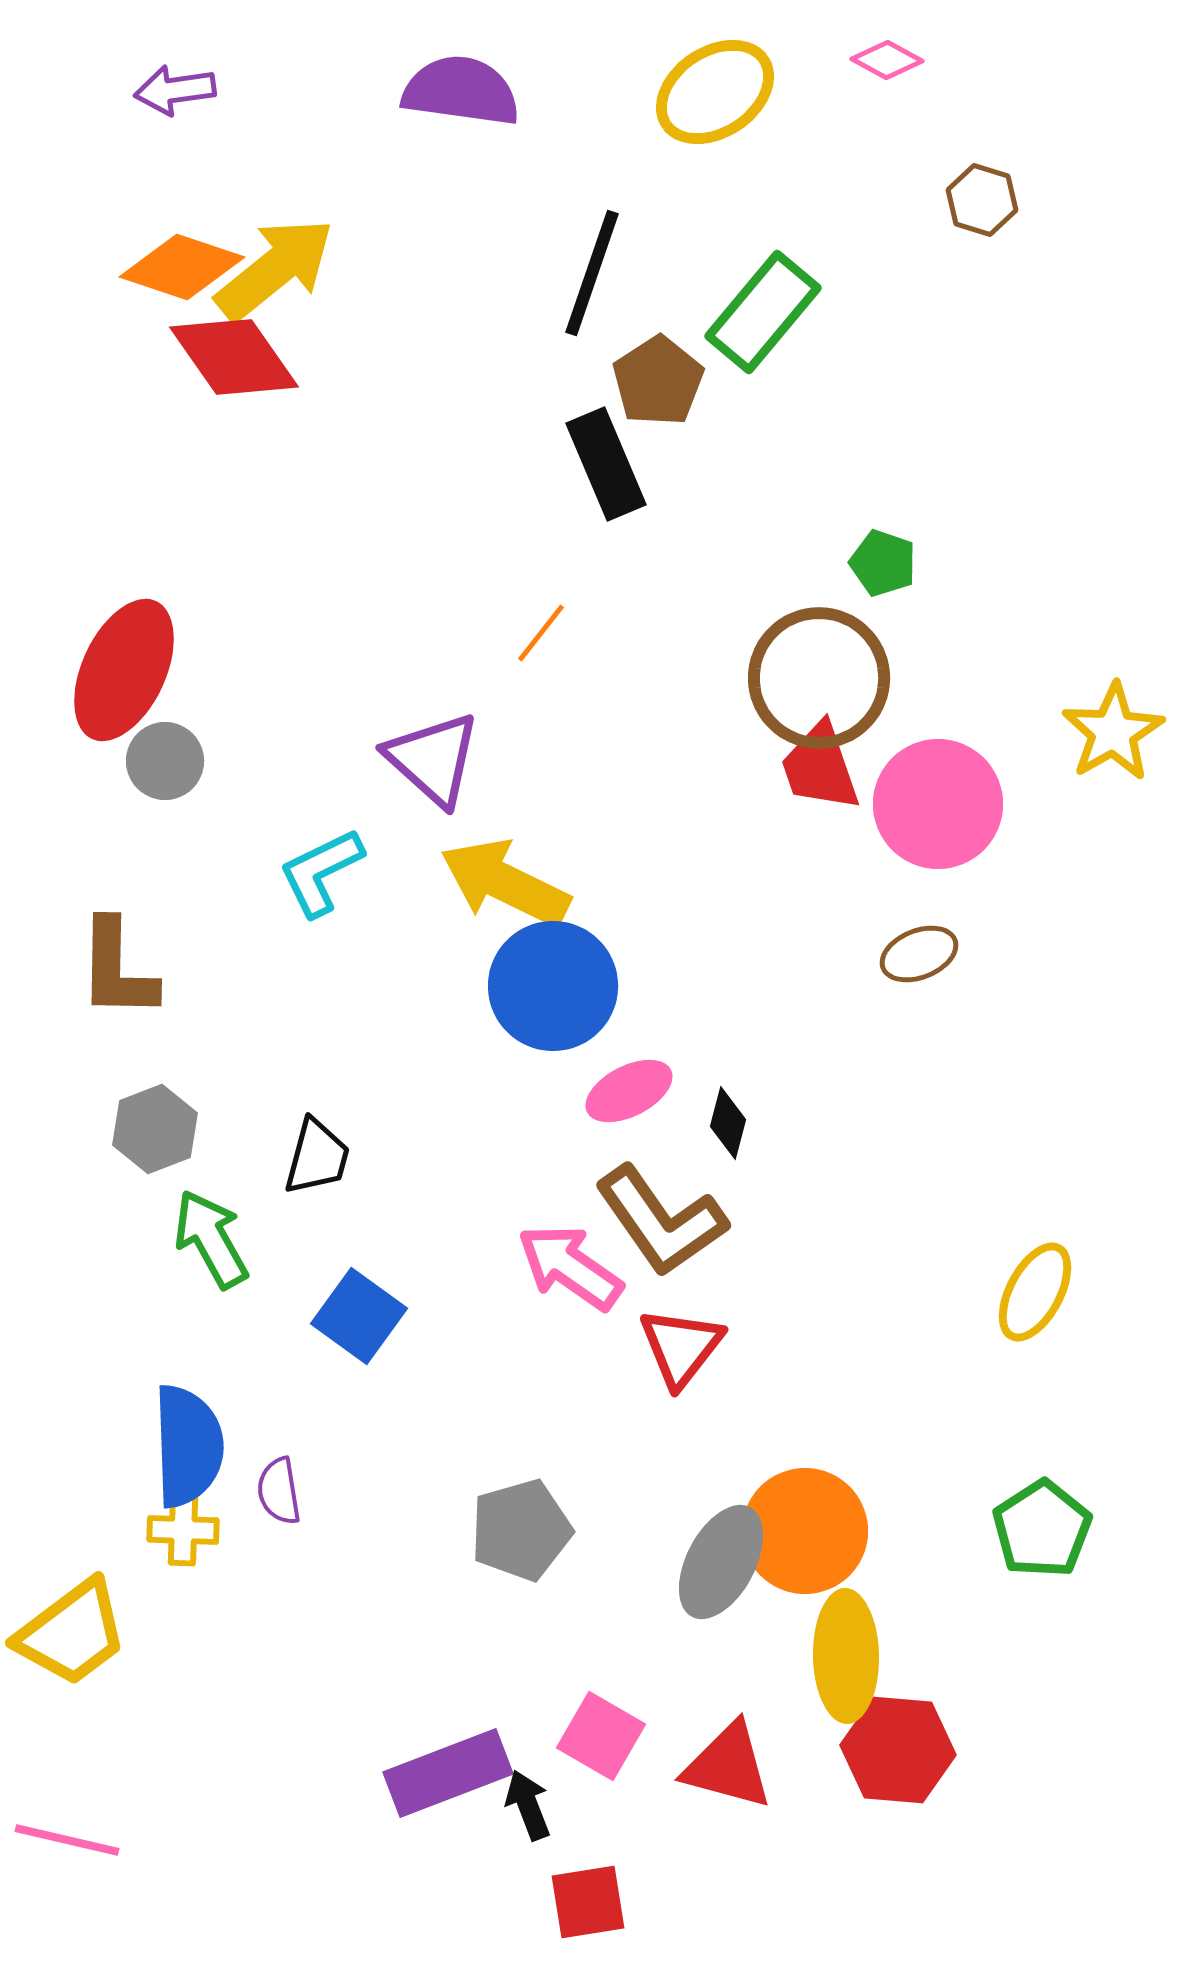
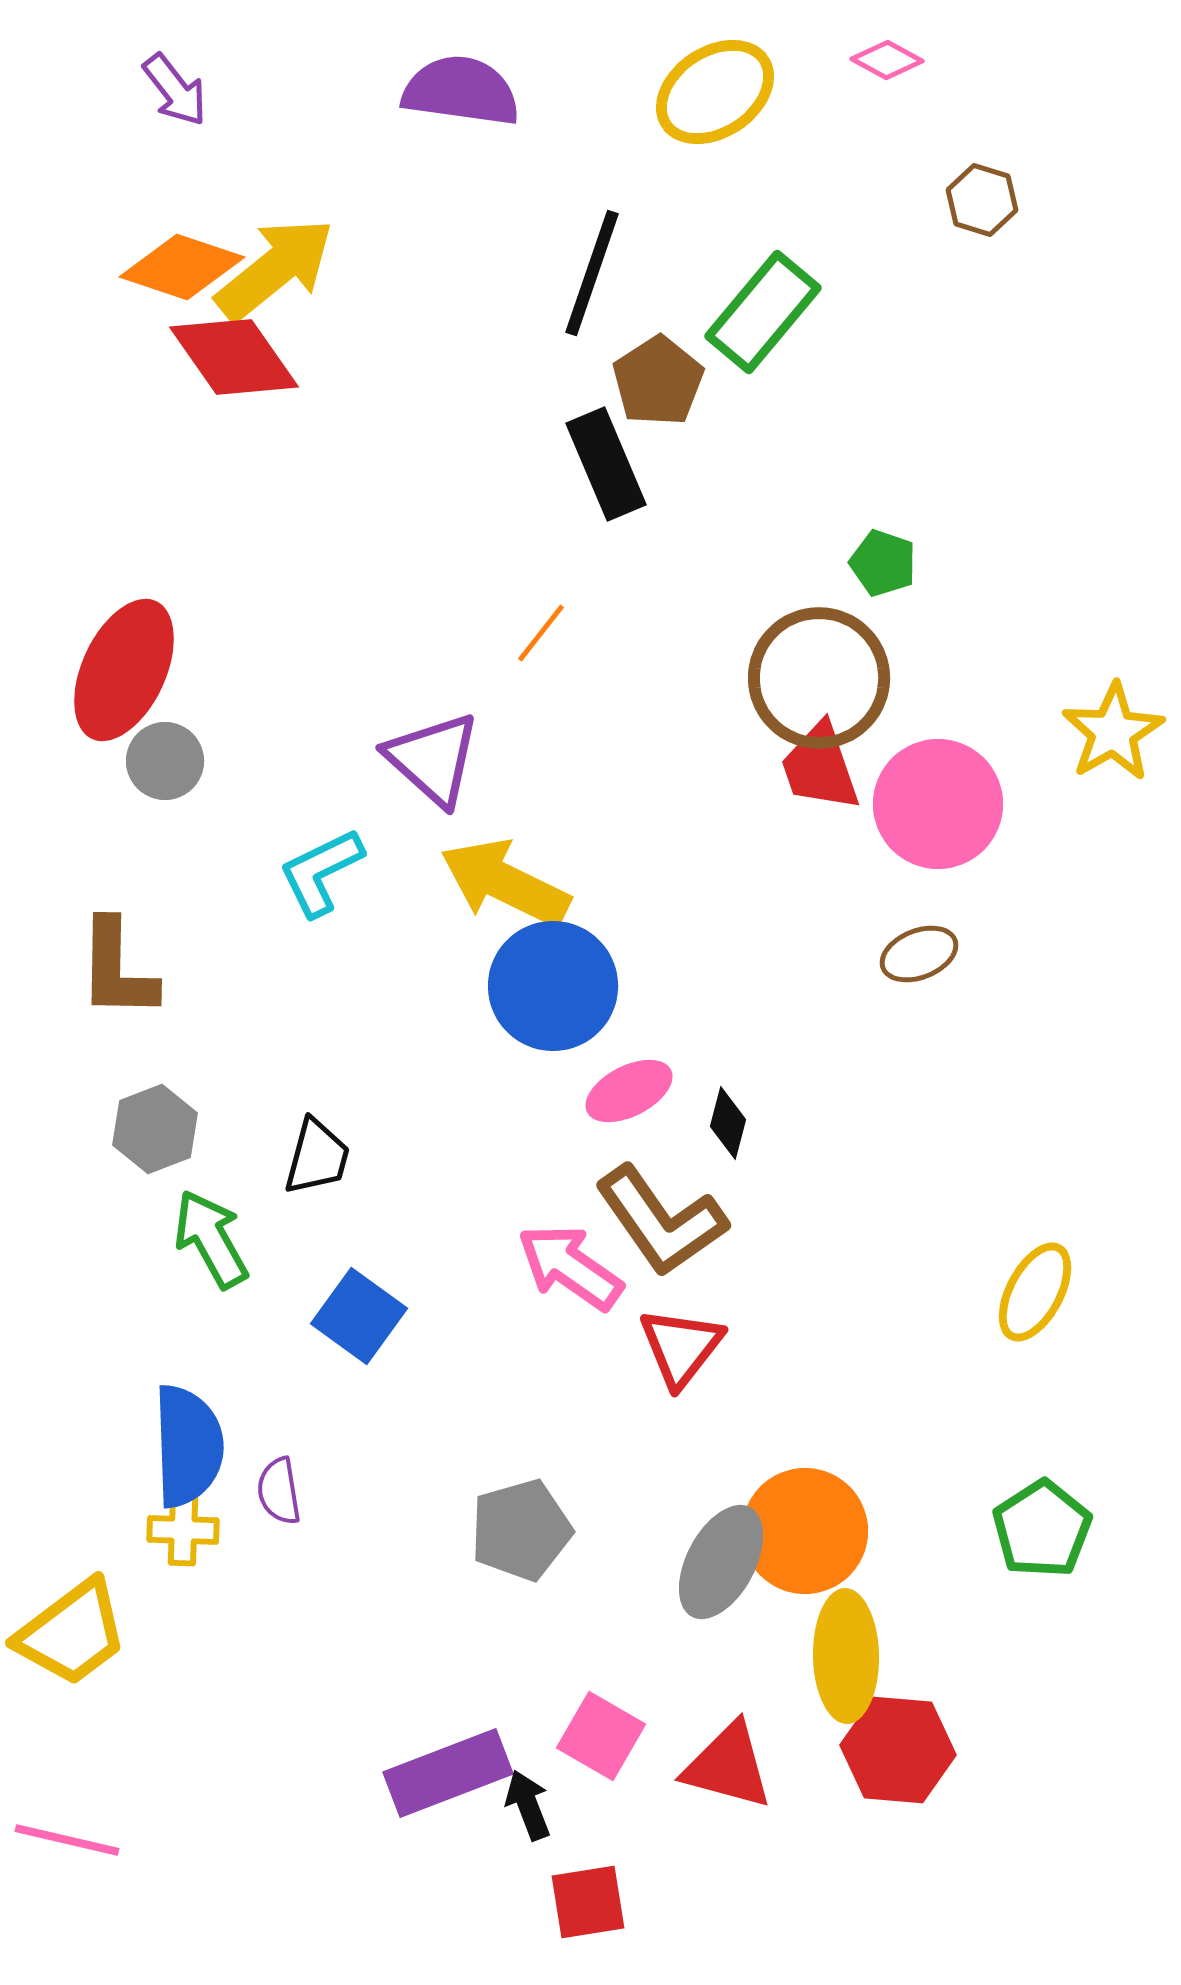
purple arrow at (175, 90): rotated 120 degrees counterclockwise
